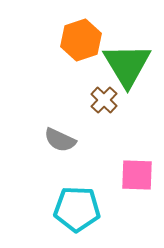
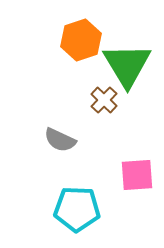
pink square: rotated 6 degrees counterclockwise
